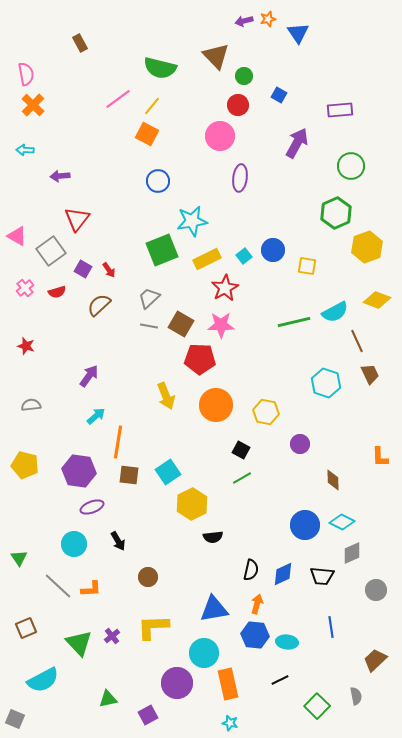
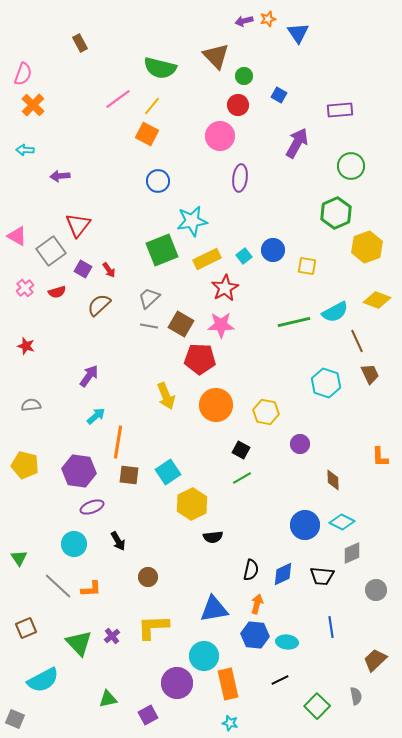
pink semicircle at (26, 74): moved 3 px left; rotated 30 degrees clockwise
red triangle at (77, 219): moved 1 px right, 6 px down
cyan circle at (204, 653): moved 3 px down
